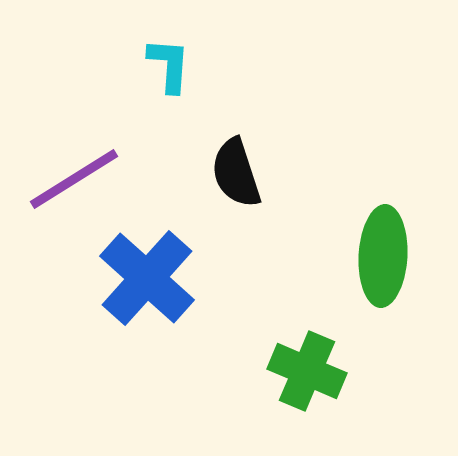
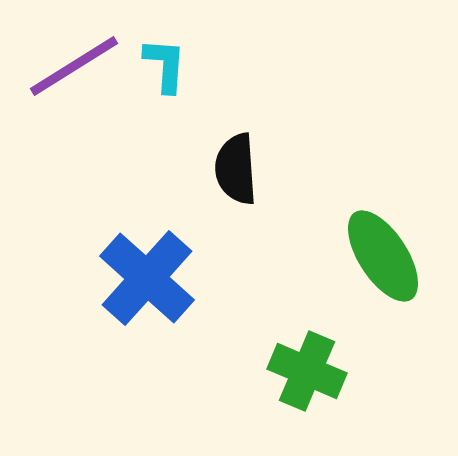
cyan L-shape: moved 4 px left
black semicircle: moved 4 px up; rotated 14 degrees clockwise
purple line: moved 113 px up
green ellipse: rotated 36 degrees counterclockwise
